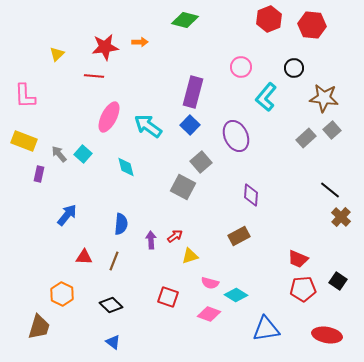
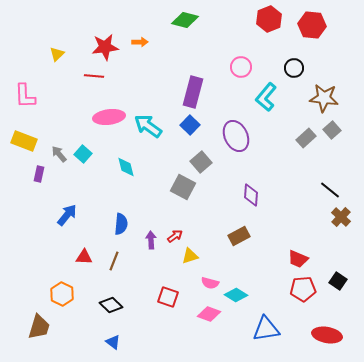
pink ellipse at (109, 117): rotated 56 degrees clockwise
